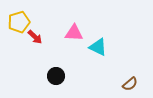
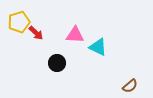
pink triangle: moved 1 px right, 2 px down
red arrow: moved 1 px right, 4 px up
black circle: moved 1 px right, 13 px up
brown semicircle: moved 2 px down
